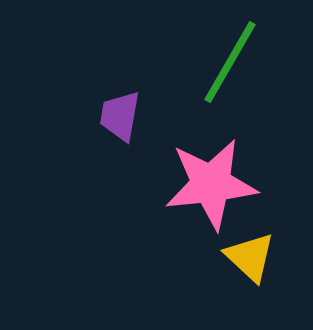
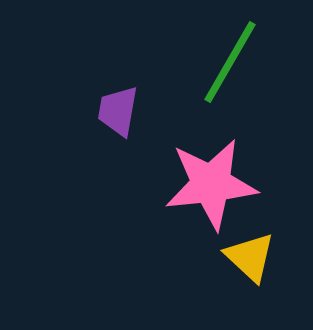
purple trapezoid: moved 2 px left, 5 px up
